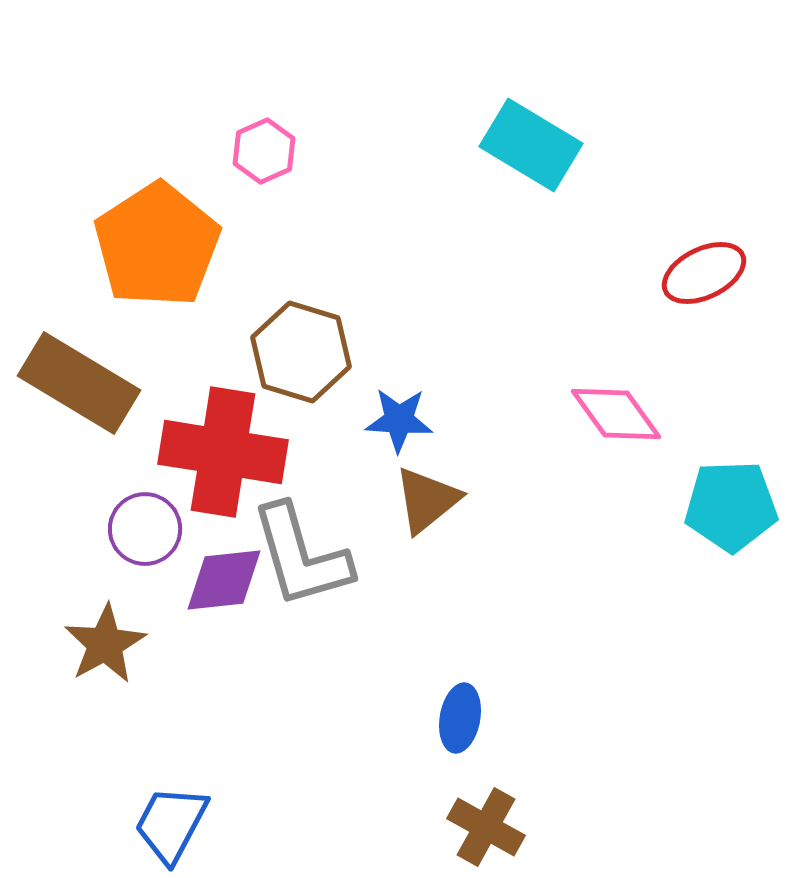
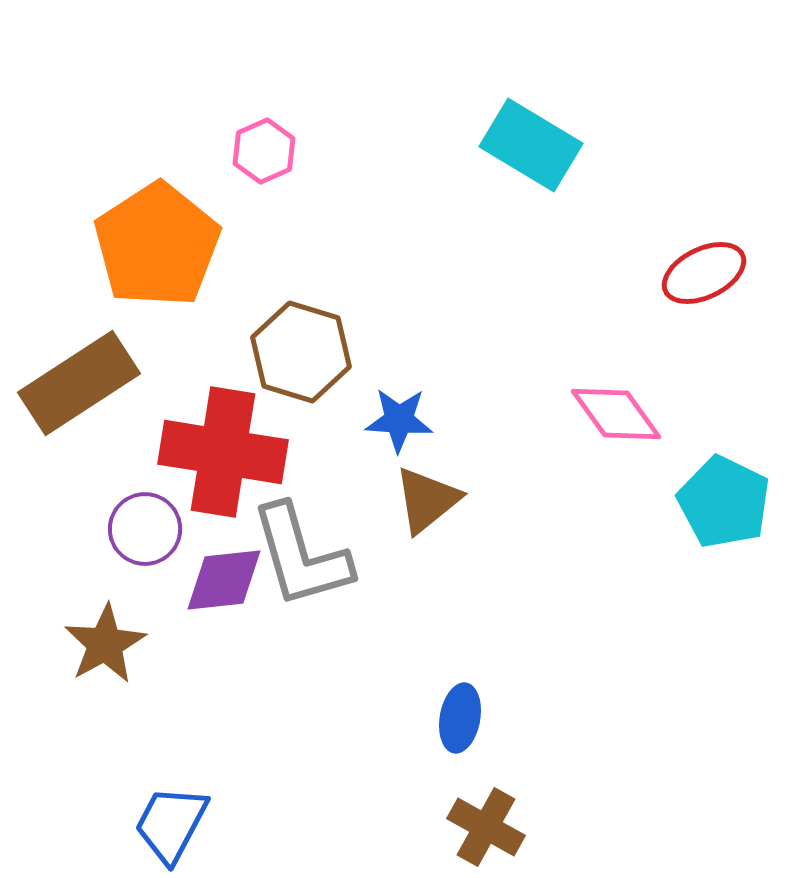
brown rectangle: rotated 64 degrees counterclockwise
cyan pentagon: moved 7 px left, 4 px up; rotated 28 degrees clockwise
